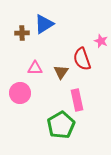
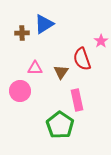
pink star: rotated 16 degrees clockwise
pink circle: moved 2 px up
green pentagon: moved 1 px left; rotated 8 degrees counterclockwise
